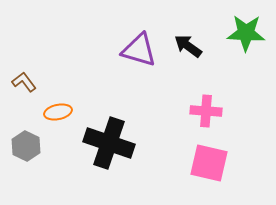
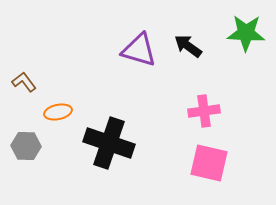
pink cross: moved 2 px left; rotated 12 degrees counterclockwise
gray hexagon: rotated 24 degrees counterclockwise
